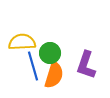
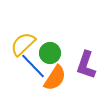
yellow semicircle: moved 1 px right, 2 px down; rotated 40 degrees counterclockwise
blue line: rotated 28 degrees counterclockwise
orange semicircle: moved 1 px right, 3 px down; rotated 16 degrees clockwise
